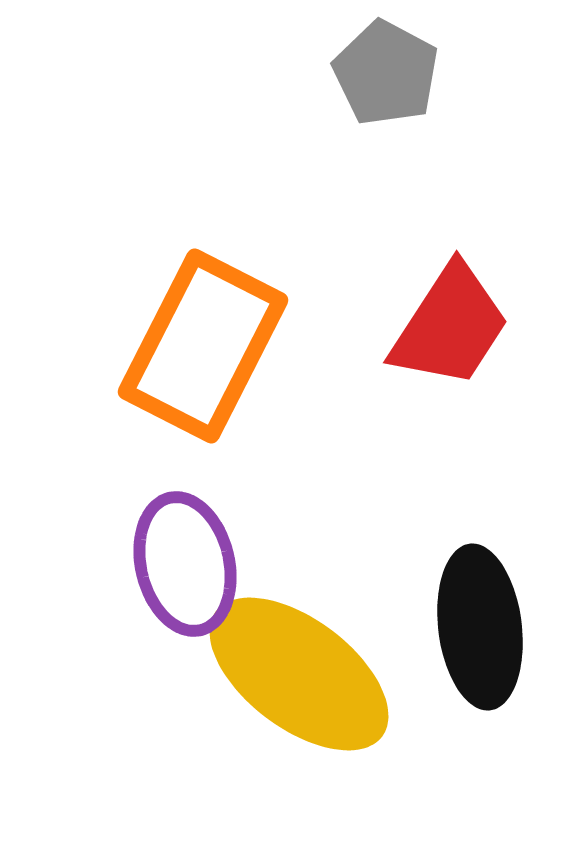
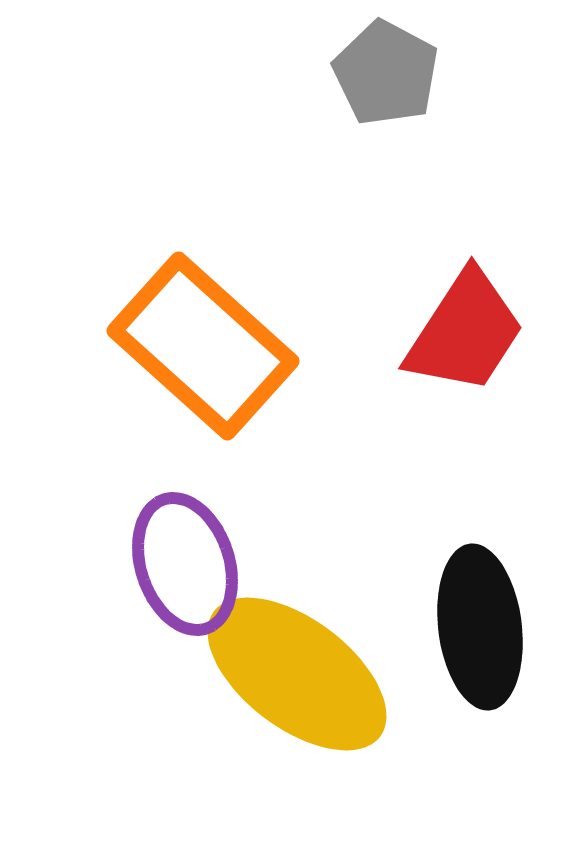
red trapezoid: moved 15 px right, 6 px down
orange rectangle: rotated 75 degrees counterclockwise
purple ellipse: rotated 5 degrees counterclockwise
yellow ellipse: moved 2 px left
